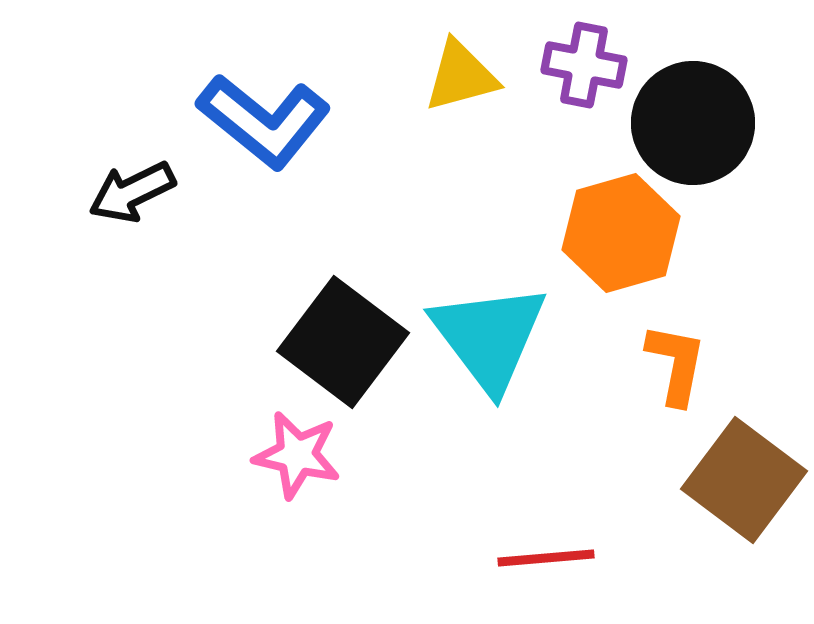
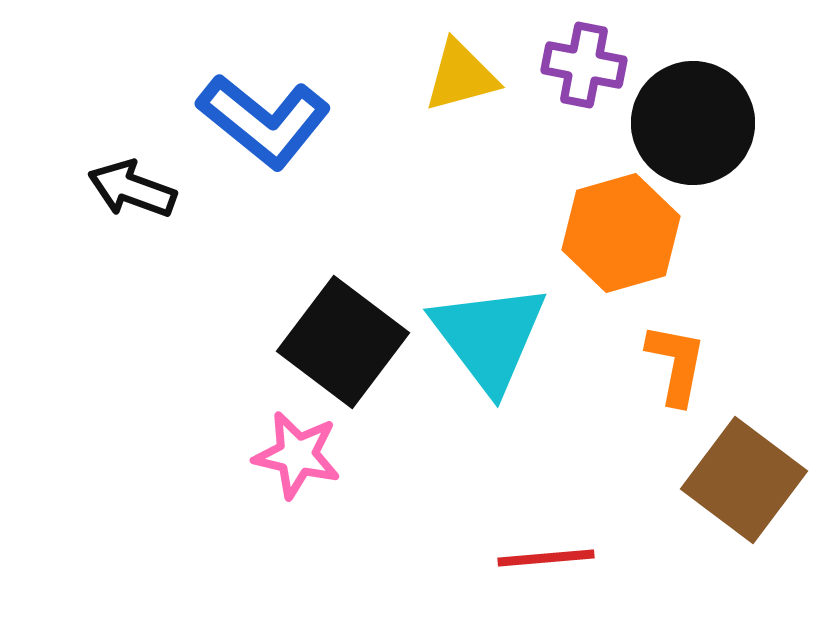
black arrow: moved 3 px up; rotated 46 degrees clockwise
